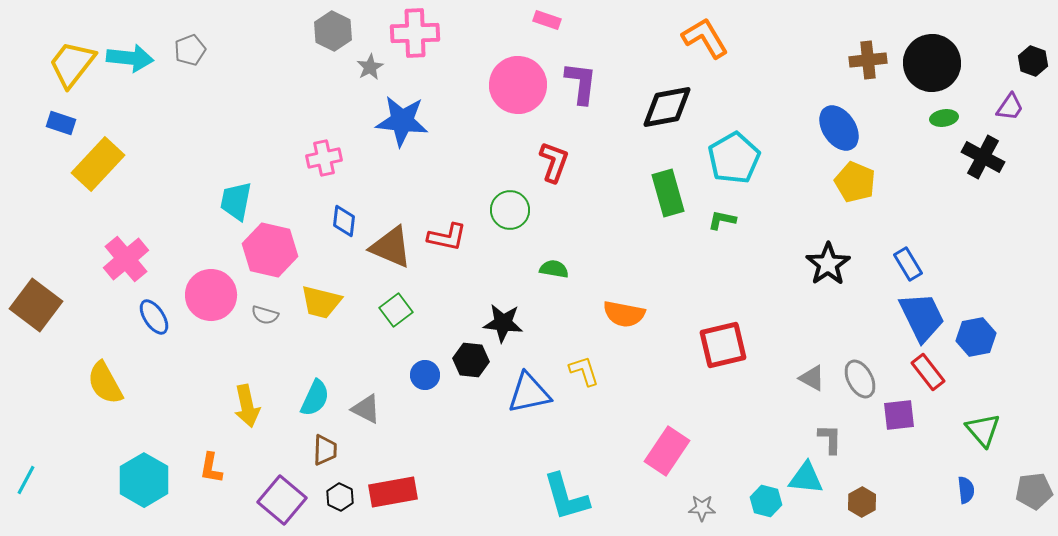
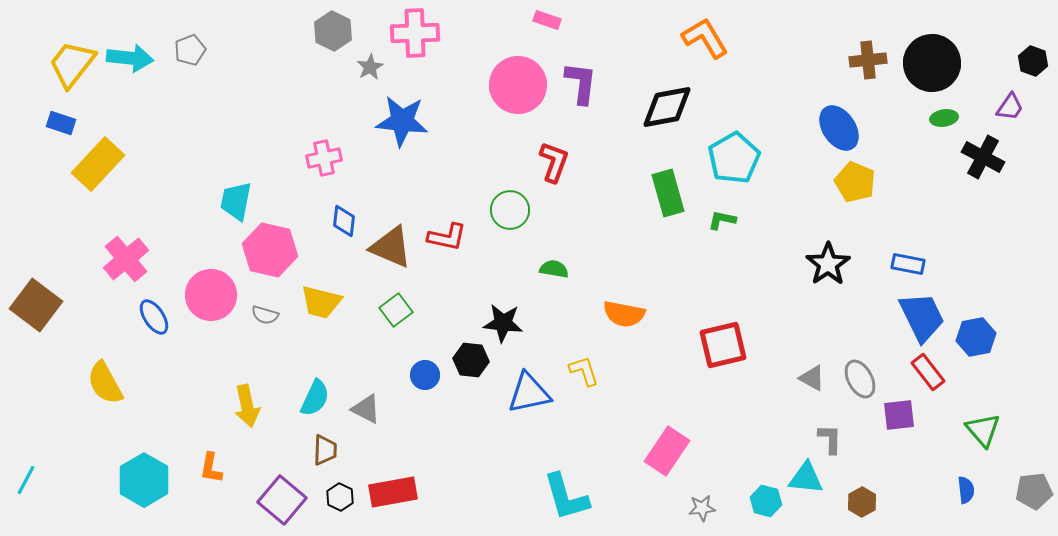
blue rectangle at (908, 264): rotated 48 degrees counterclockwise
gray star at (702, 508): rotated 8 degrees counterclockwise
